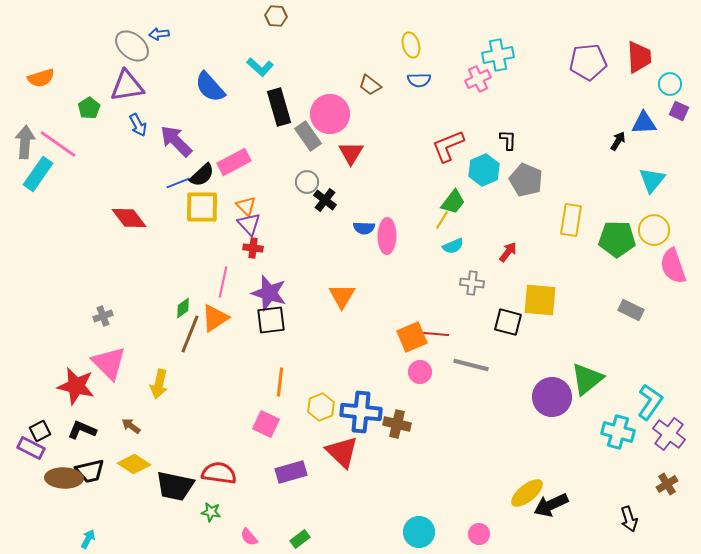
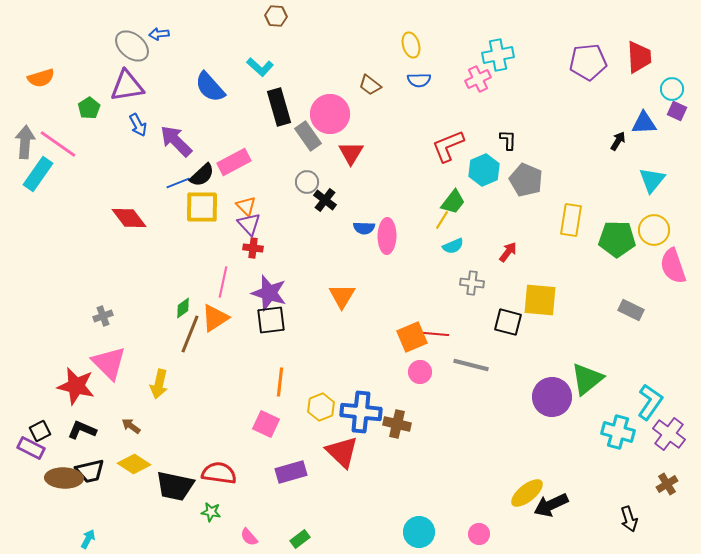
cyan circle at (670, 84): moved 2 px right, 5 px down
purple square at (679, 111): moved 2 px left
